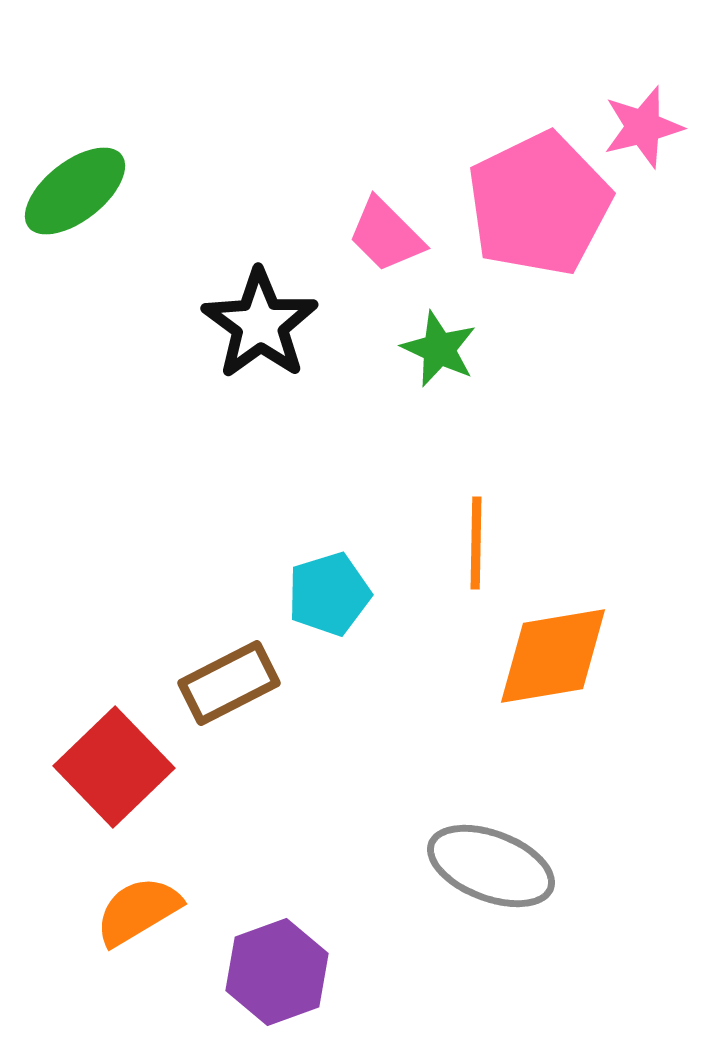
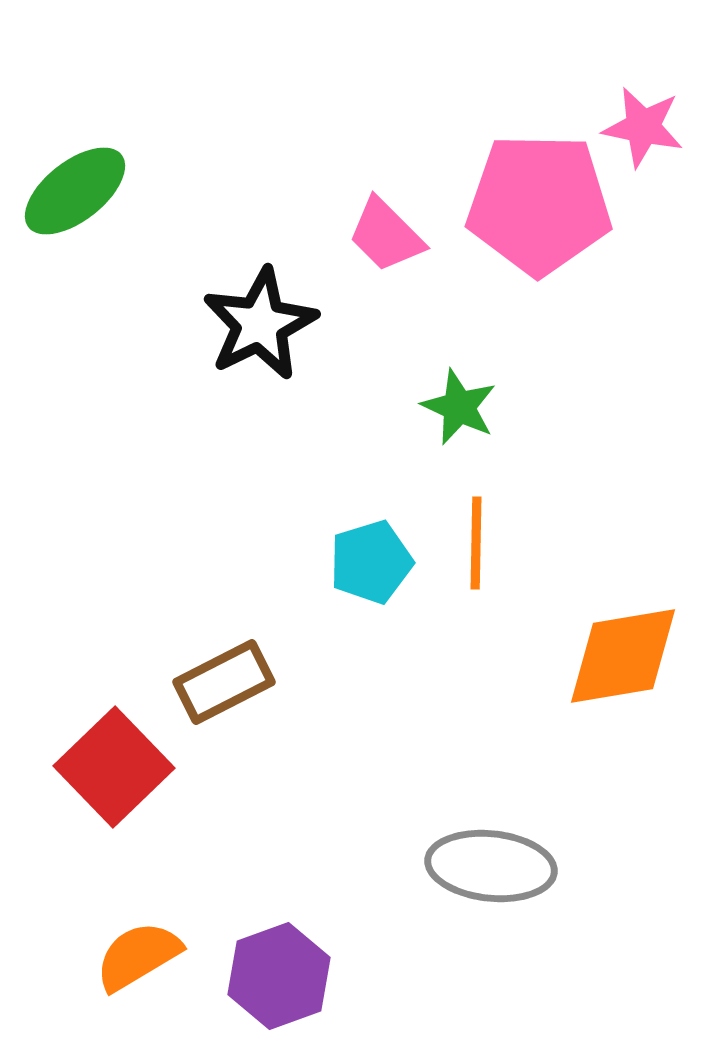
pink star: rotated 26 degrees clockwise
pink pentagon: rotated 27 degrees clockwise
black star: rotated 10 degrees clockwise
green star: moved 20 px right, 58 px down
cyan pentagon: moved 42 px right, 32 px up
orange diamond: moved 70 px right
brown rectangle: moved 5 px left, 1 px up
gray ellipse: rotated 15 degrees counterclockwise
orange semicircle: moved 45 px down
purple hexagon: moved 2 px right, 4 px down
